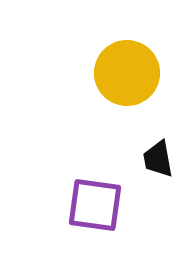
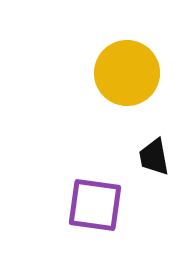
black trapezoid: moved 4 px left, 2 px up
